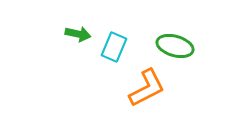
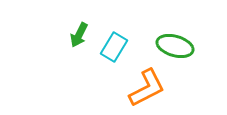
green arrow: moved 1 px right, 1 px down; rotated 105 degrees clockwise
cyan rectangle: rotated 8 degrees clockwise
